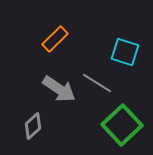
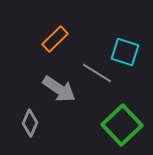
gray line: moved 10 px up
gray diamond: moved 3 px left, 3 px up; rotated 24 degrees counterclockwise
